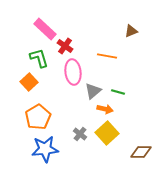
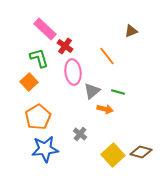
orange line: rotated 42 degrees clockwise
gray triangle: moved 1 px left
yellow square: moved 6 px right, 22 px down
brown diamond: rotated 15 degrees clockwise
